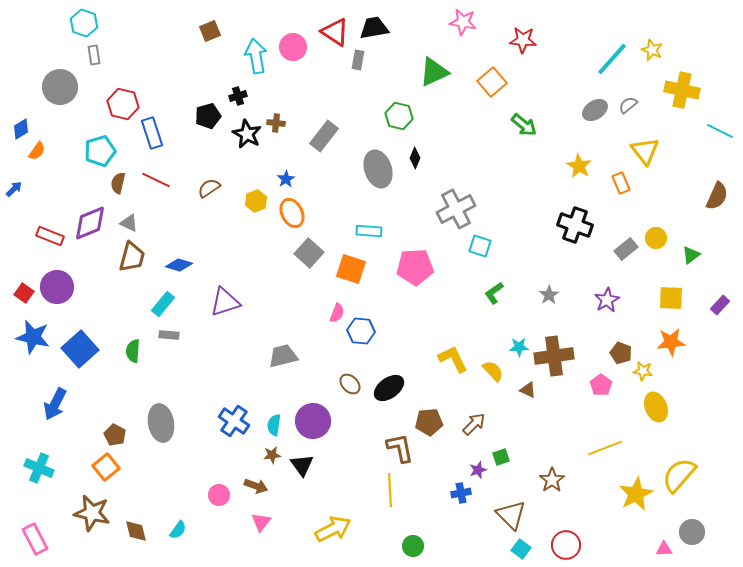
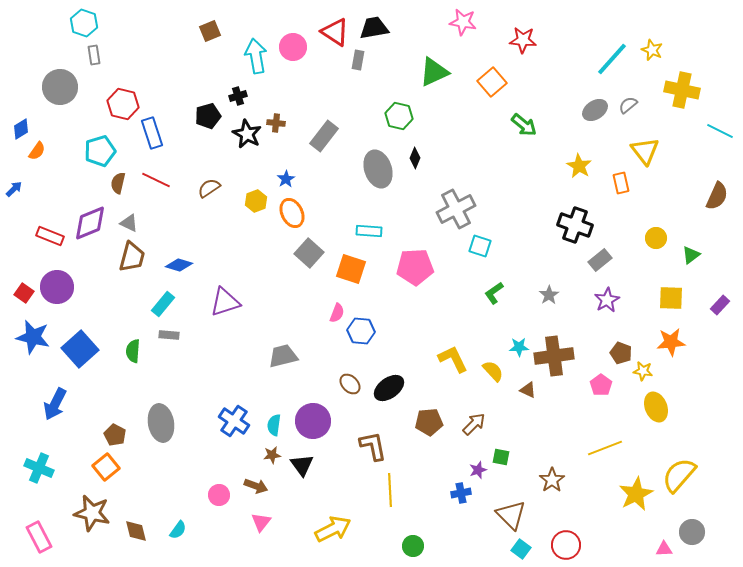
orange rectangle at (621, 183): rotated 10 degrees clockwise
gray rectangle at (626, 249): moved 26 px left, 11 px down
brown L-shape at (400, 448): moved 27 px left, 2 px up
green square at (501, 457): rotated 30 degrees clockwise
pink rectangle at (35, 539): moved 4 px right, 2 px up
